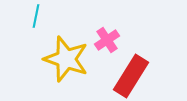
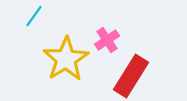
cyan line: moved 2 px left; rotated 25 degrees clockwise
yellow star: rotated 21 degrees clockwise
